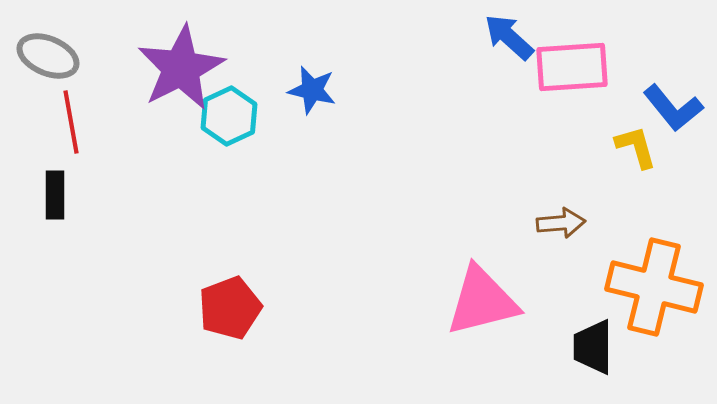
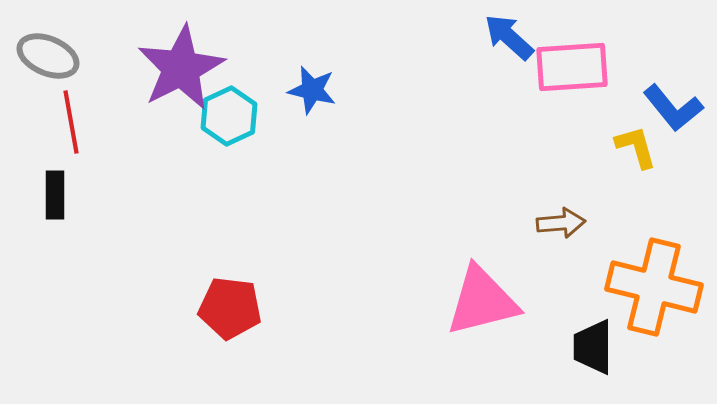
red pentagon: rotated 28 degrees clockwise
